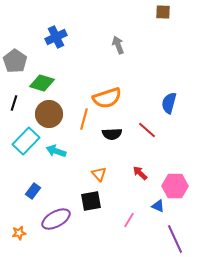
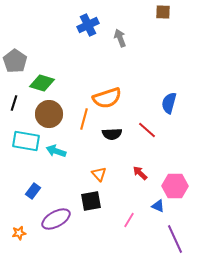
blue cross: moved 32 px right, 12 px up
gray arrow: moved 2 px right, 7 px up
cyan rectangle: rotated 56 degrees clockwise
